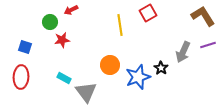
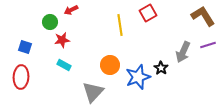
cyan rectangle: moved 13 px up
gray triangle: moved 7 px right; rotated 20 degrees clockwise
